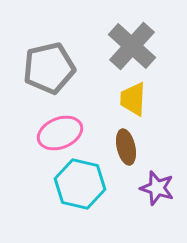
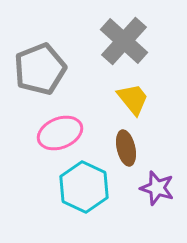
gray cross: moved 8 px left, 5 px up
gray pentagon: moved 9 px left, 1 px down; rotated 9 degrees counterclockwise
yellow trapezoid: rotated 138 degrees clockwise
brown ellipse: moved 1 px down
cyan hexagon: moved 4 px right, 3 px down; rotated 12 degrees clockwise
